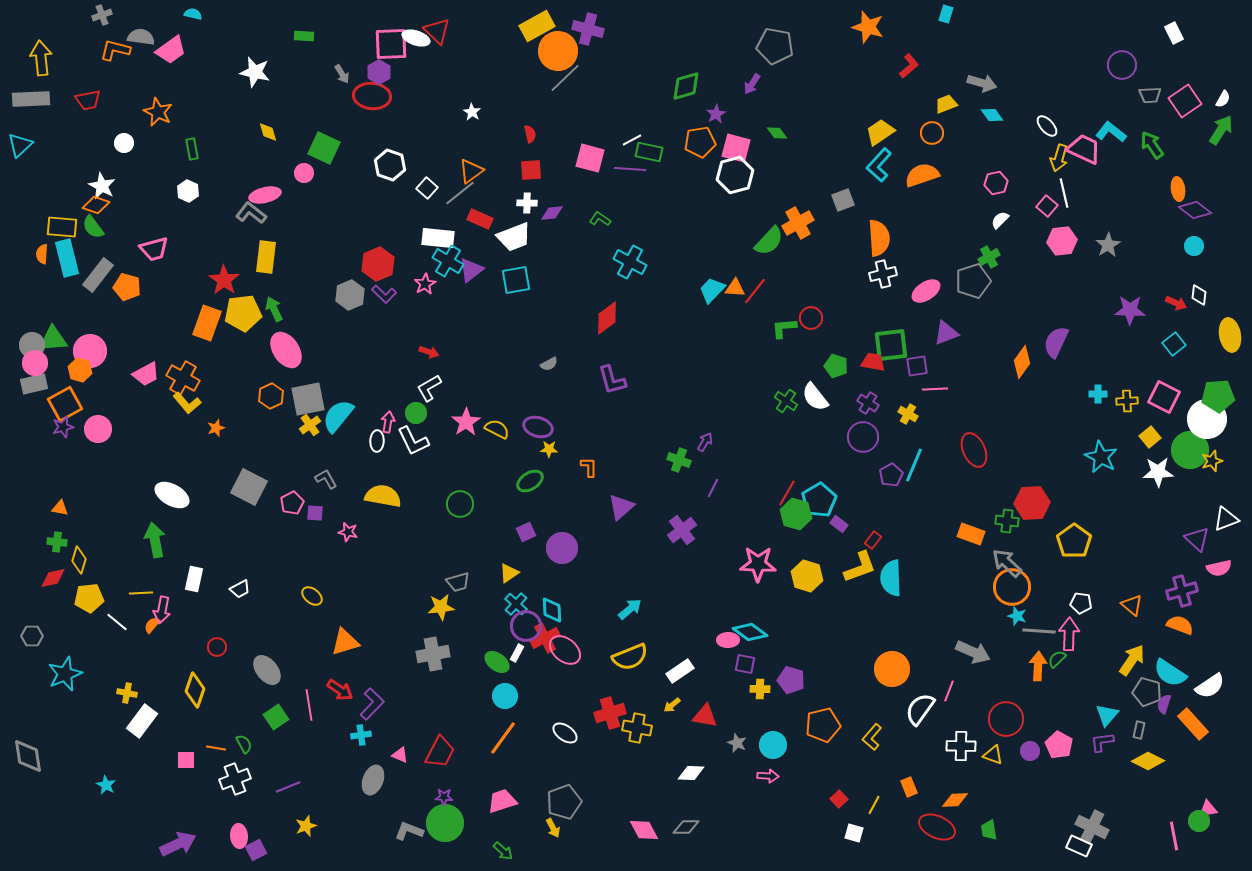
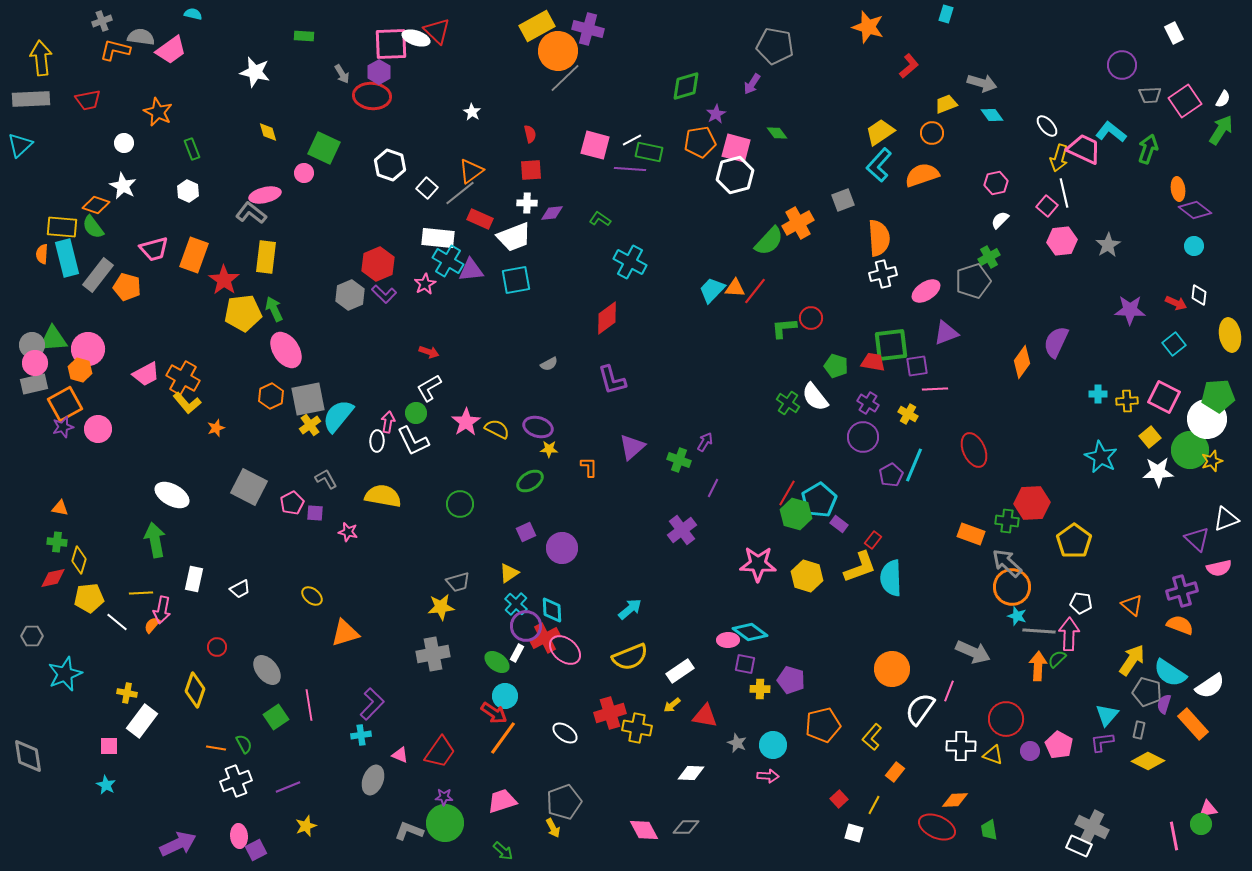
gray cross at (102, 15): moved 6 px down
green arrow at (1152, 145): moved 4 px left, 4 px down; rotated 52 degrees clockwise
green rectangle at (192, 149): rotated 10 degrees counterclockwise
pink square at (590, 158): moved 5 px right, 13 px up
white star at (102, 186): moved 21 px right
purple triangle at (471, 270): rotated 32 degrees clockwise
orange rectangle at (207, 323): moved 13 px left, 68 px up
pink circle at (90, 351): moved 2 px left, 2 px up
green cross at (786, 401): moved 2 px right, 2 px down
purple triangle at (621, 507): moved 11 px right, 60 px up
orange triangle at (345, 642): moved 9 px up
red arrow at (340, 690): moved 154 px right, 23 px down
red trapezoid at (440, 752): rotated 8 degrees clockwise
pink square at (186, 760): moved 77 px left, 14 px up
white cross at (235, 779): moved 1 px right, 2 px down
orange rectangle at (909, 787): moved 14 px left, 15 px up; rotated 60 degrees clockwise
green circle at (1199, 821): moved 2 px right, 3 px down
